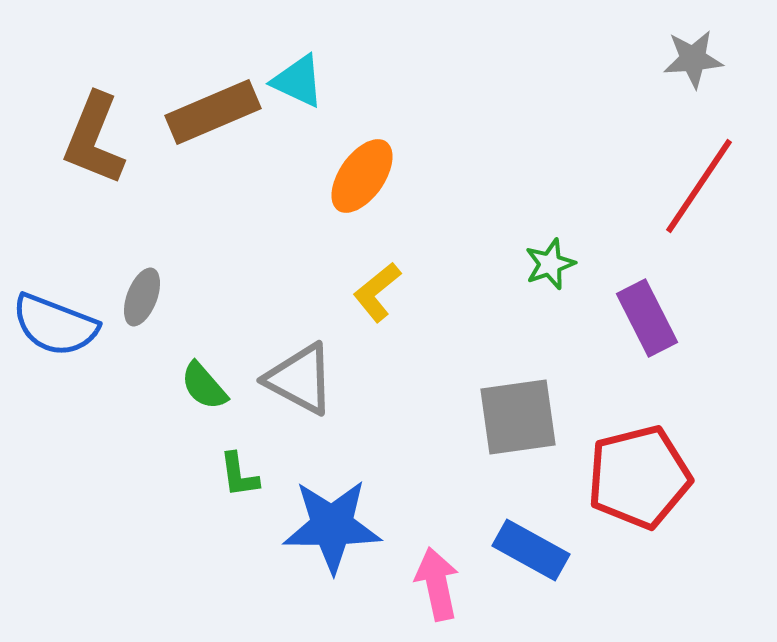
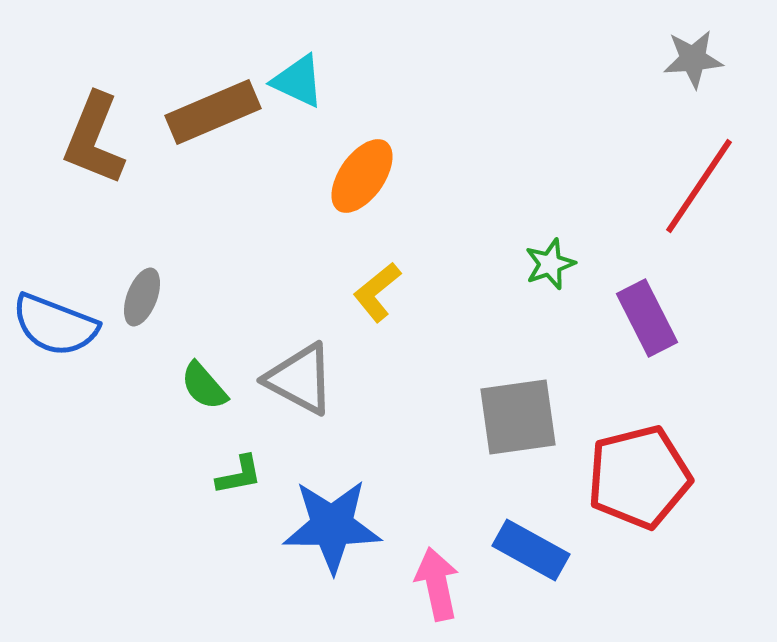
green L-shape: rotated 93 degrees counterclockwise
